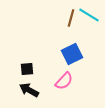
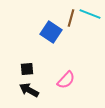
cyan line: moved 1 px right, 1 px up; rotated 10 degrees counterclockwise
blue square: moved 21 px left, 22 px up; rotated 30 degrees counterclockwise
pink semicircle: moved 2 px right, 1 px up
